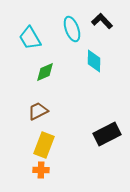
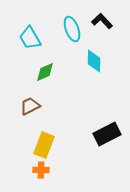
brown trapezoid: moved 8 px left, 5 px up
